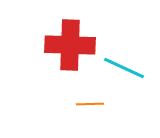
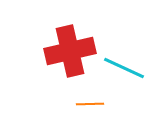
red cross: moved 6 px down; rotated 15 degrees counterclockwise
